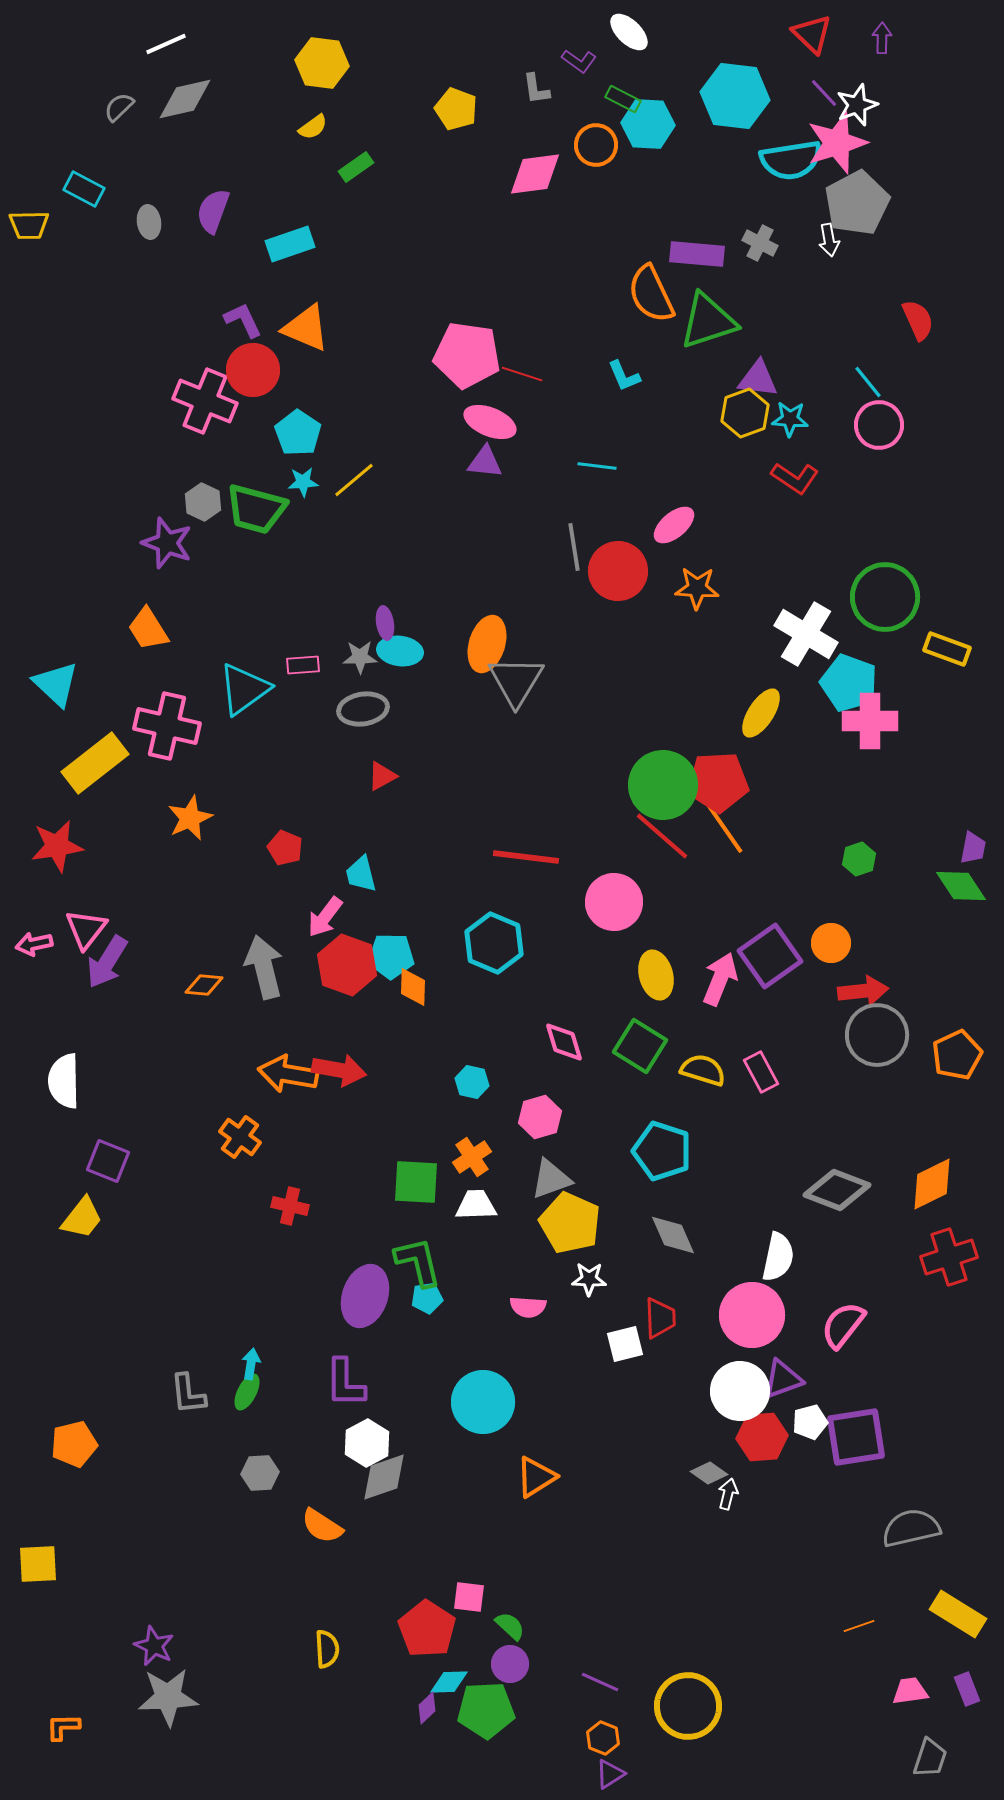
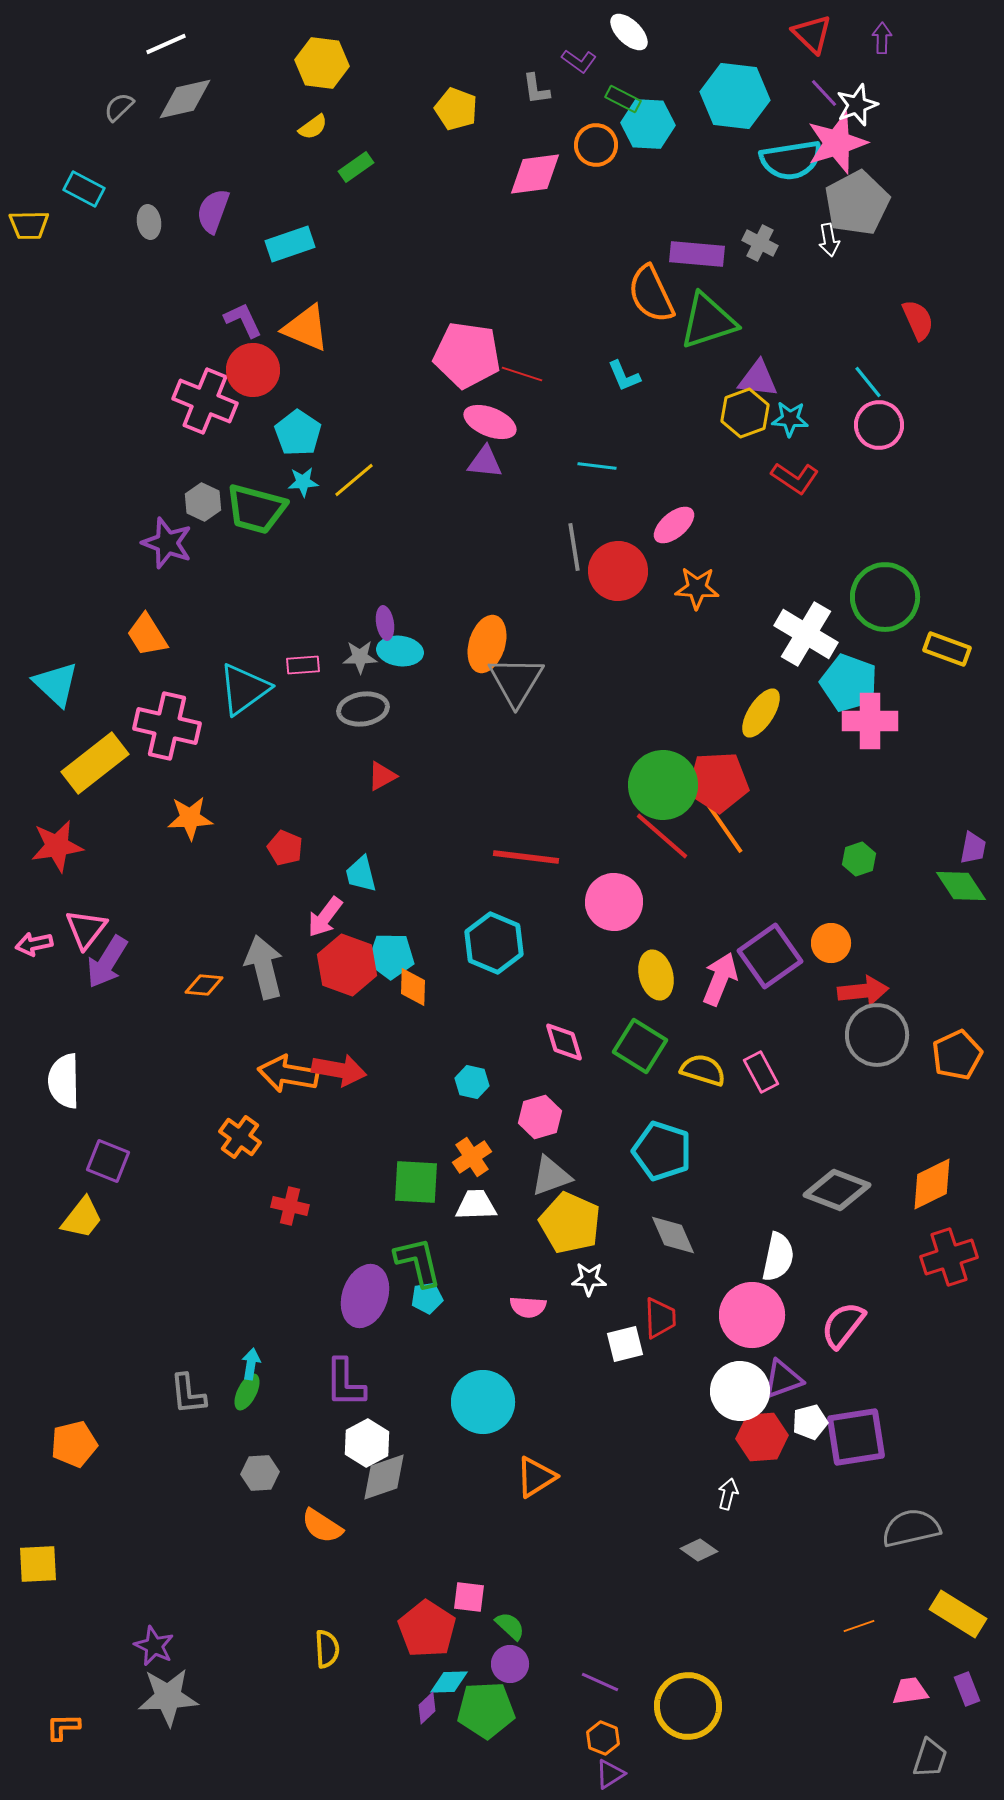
orange trapezoid at (148, 629): moved 1 px left, 6 px down
orange star at (190, 818): rotated 21 degrees clockwise
gray triangle at (551, 1179): moved 3 px up
gray diamond at (709, 1473): moved 10 px left, 77 px down
